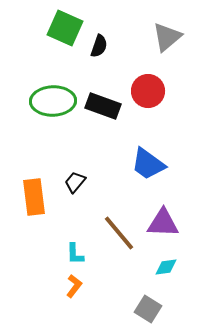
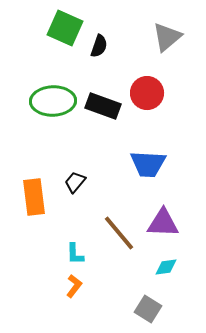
red circle: moved 1 px left, 2 px down
blue trapezoid: rotated 33 degrees counterclockwise
